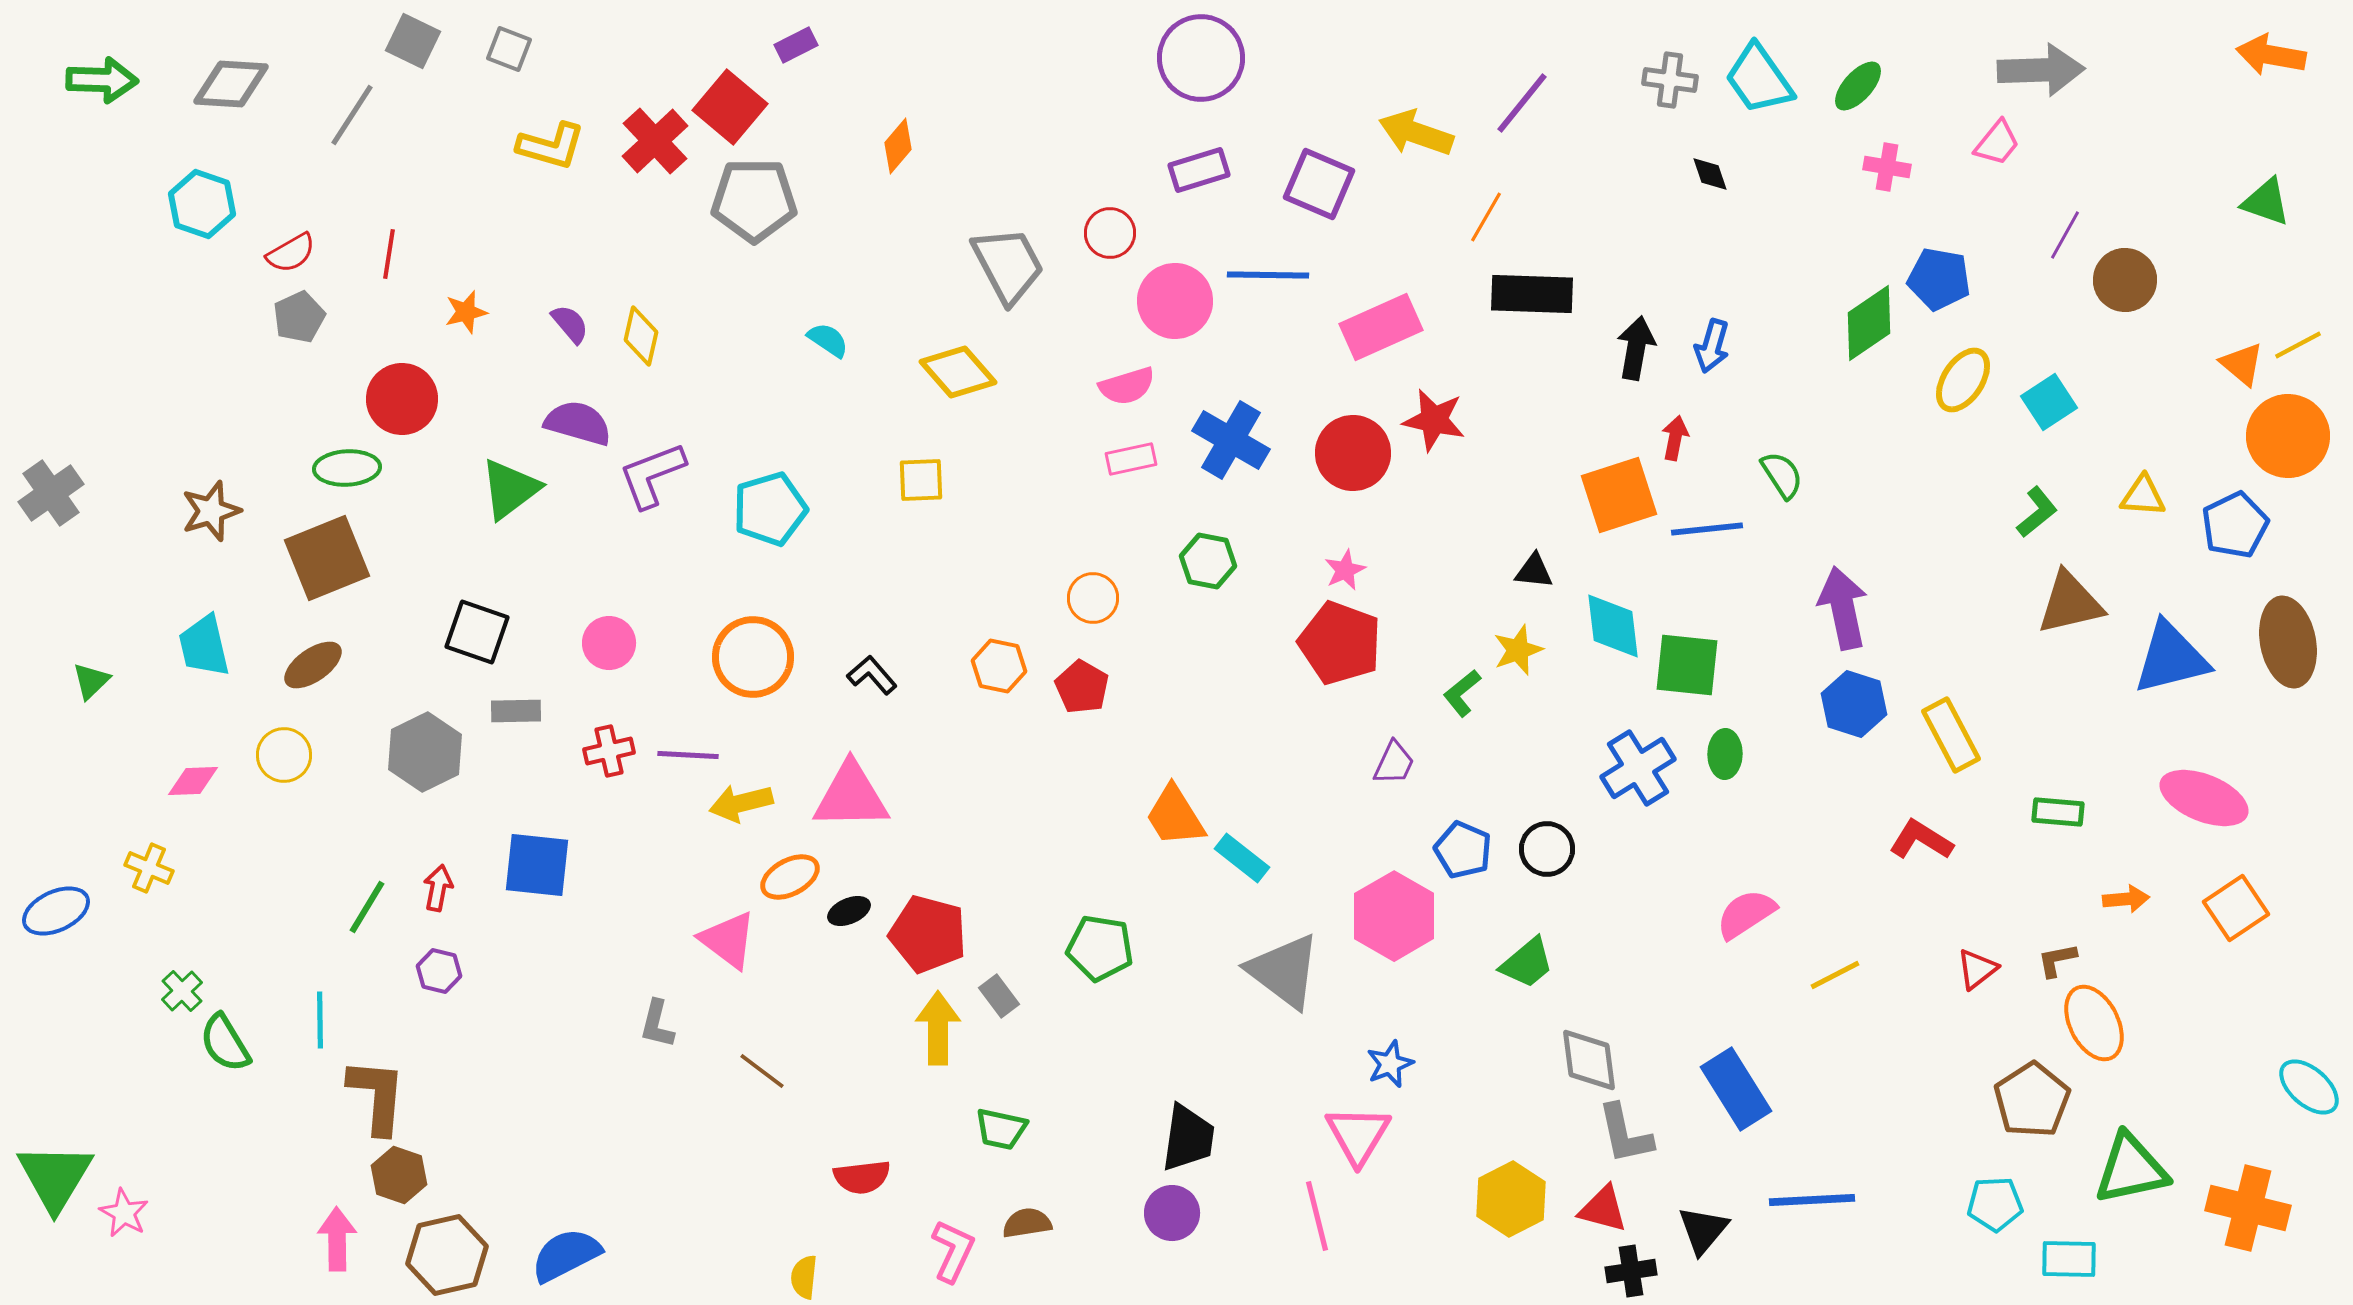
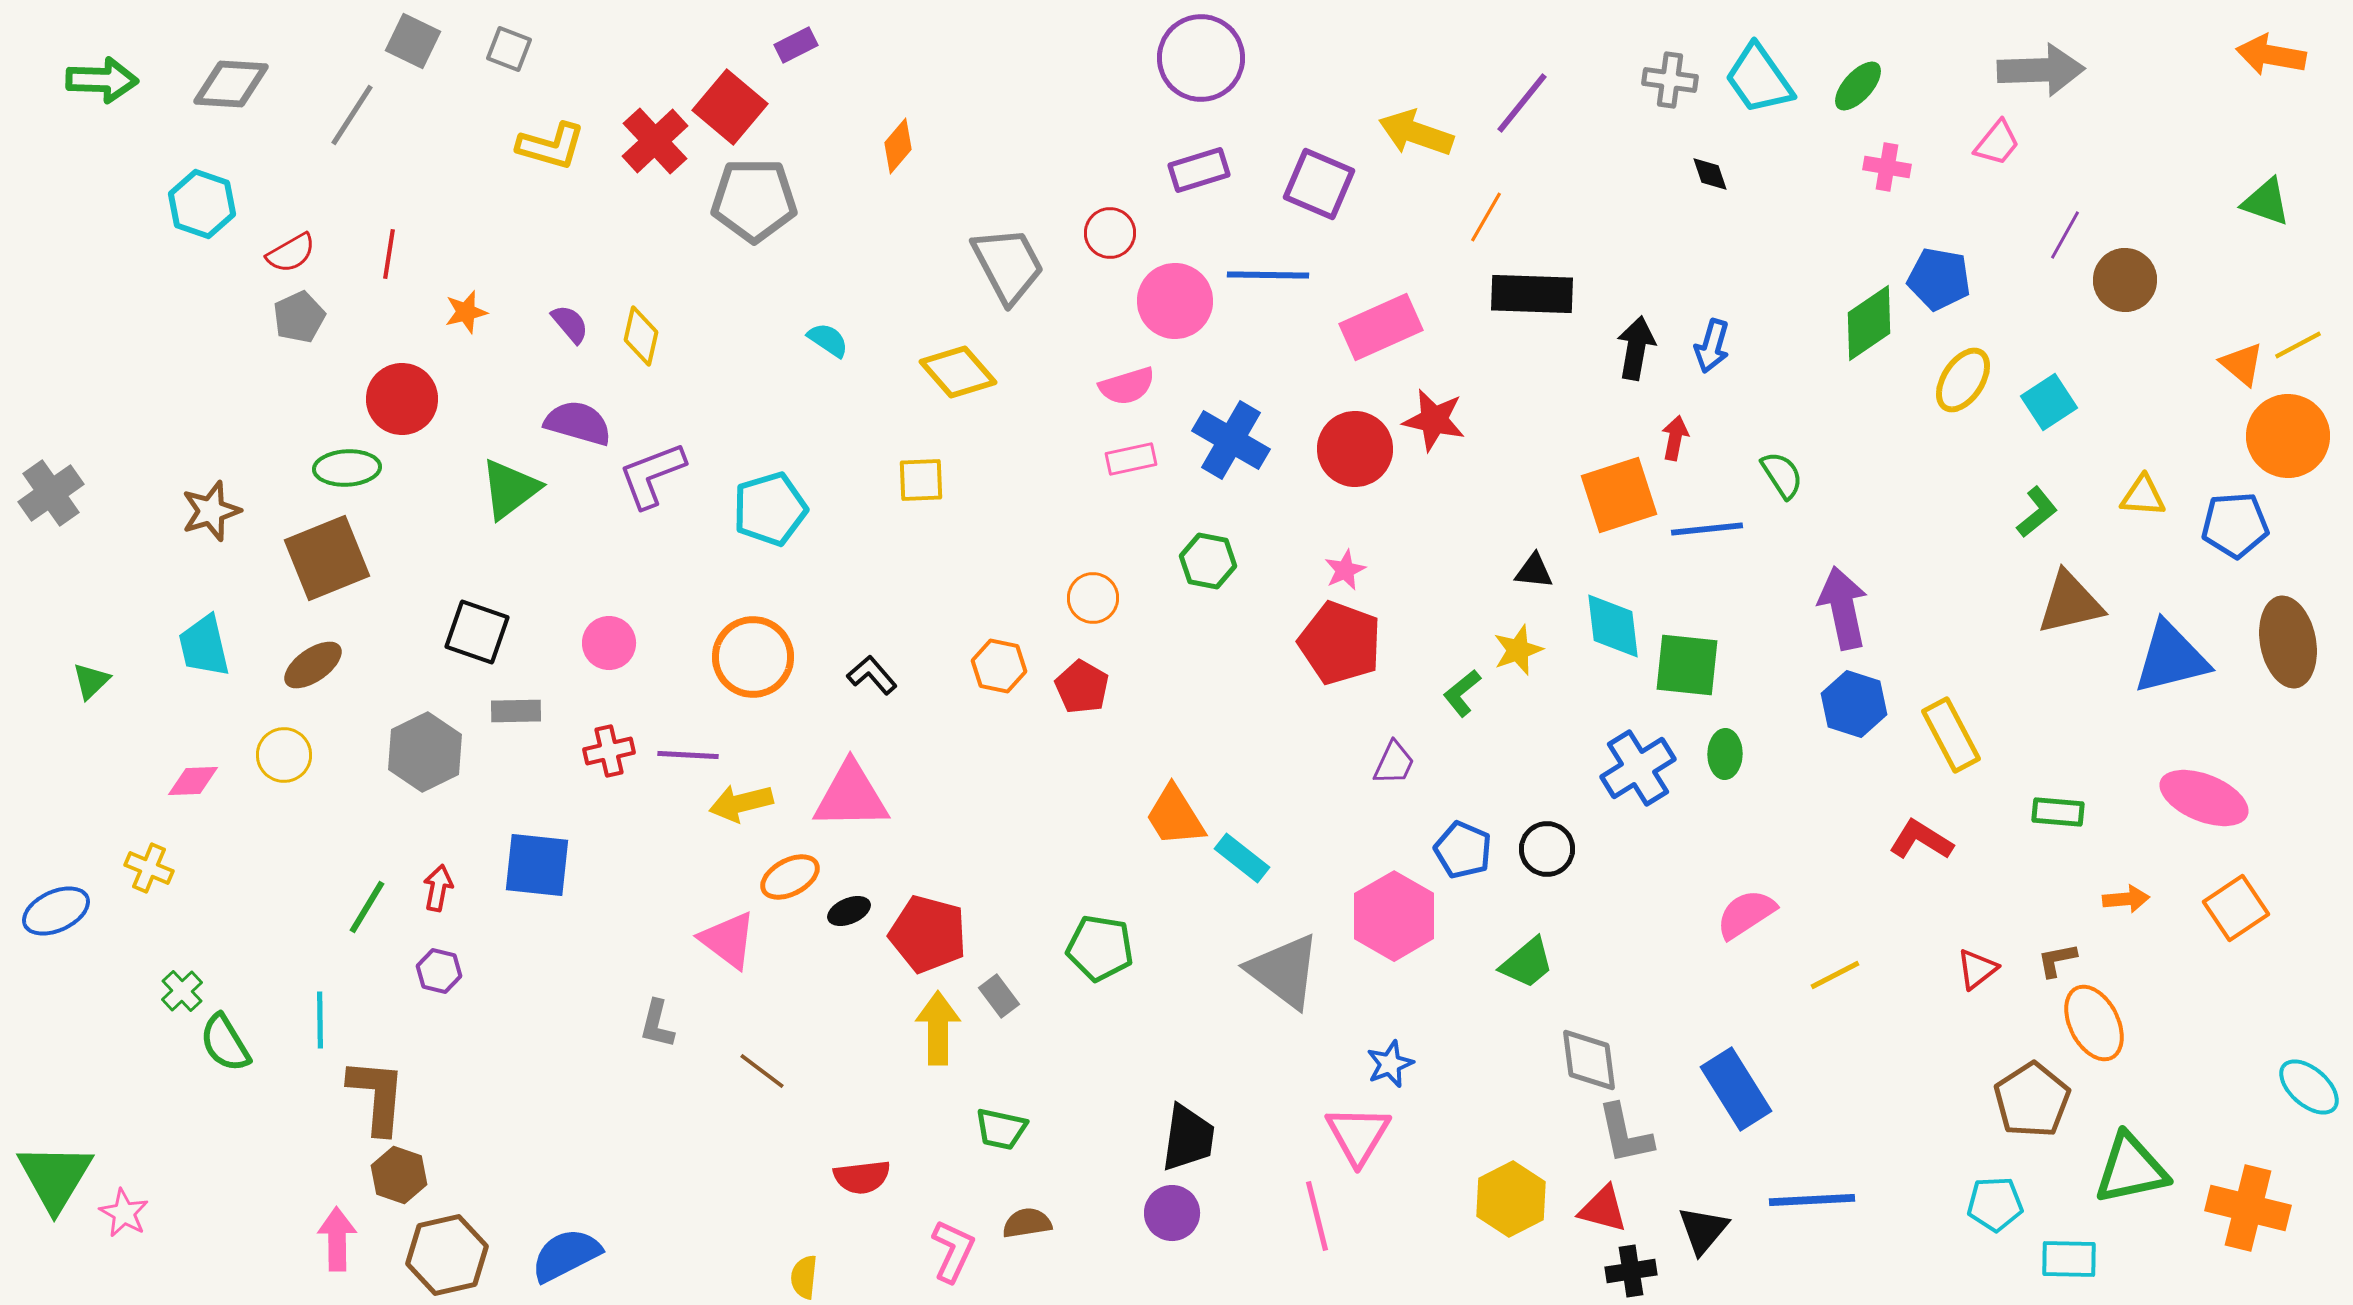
red circle at (1353, 453): moved 2 px right, 4 px up
blue pentagon at (2235, 525): rotated 22 degrees clockwise
